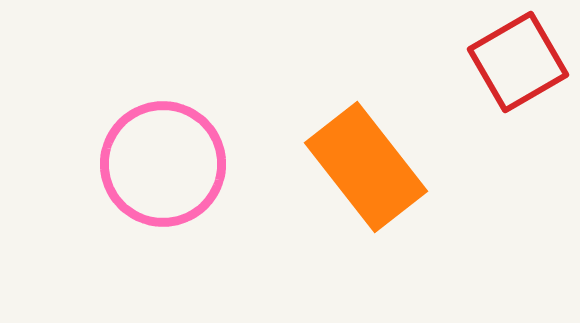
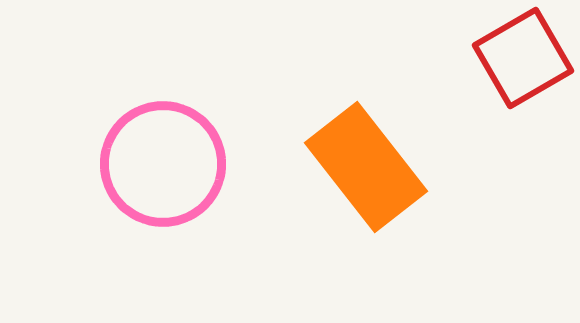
red square: moved 5 px right, 4 px up
